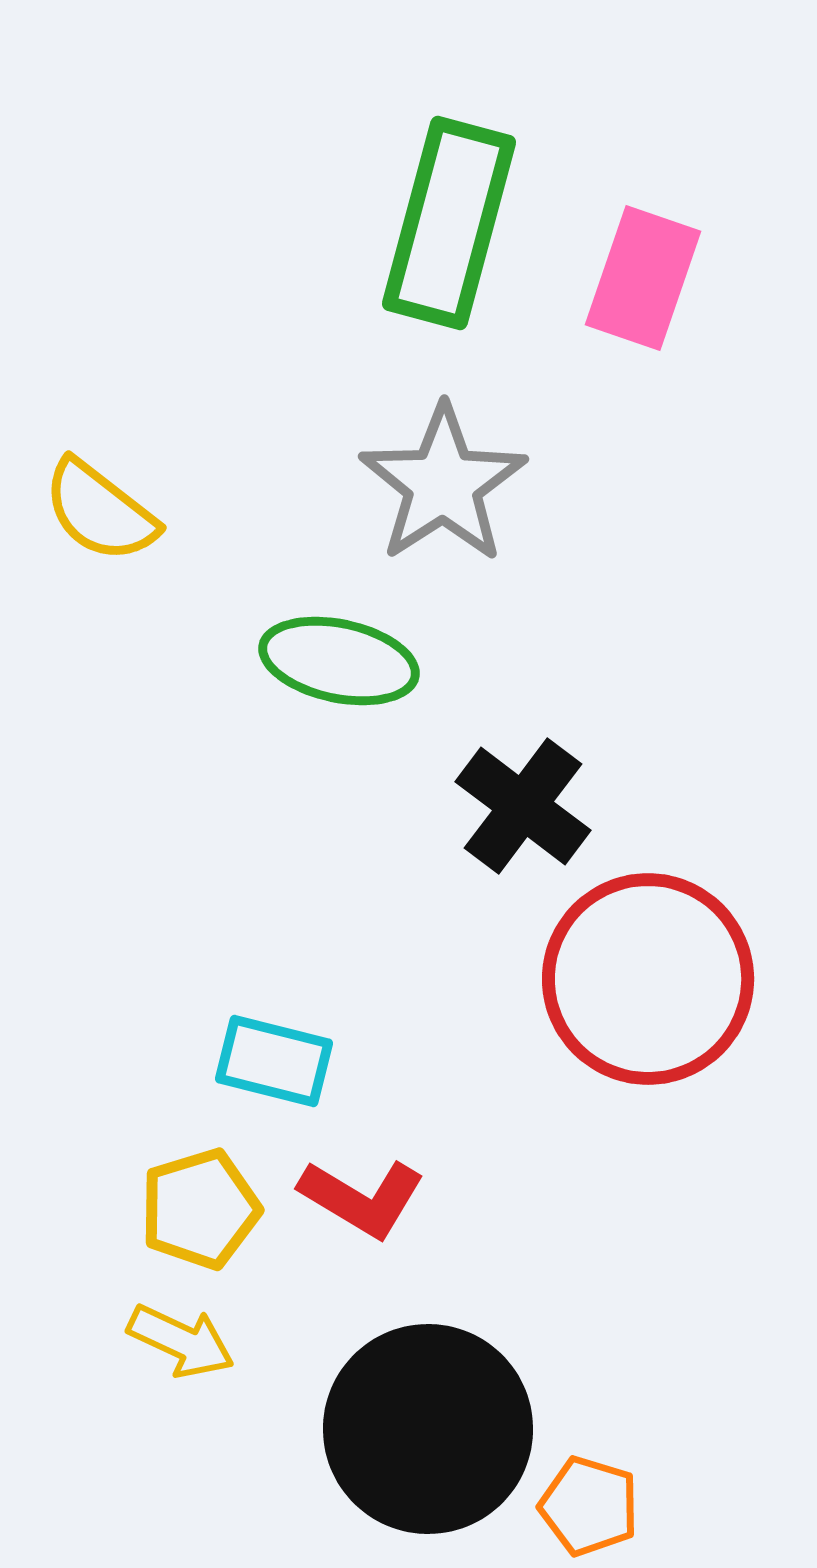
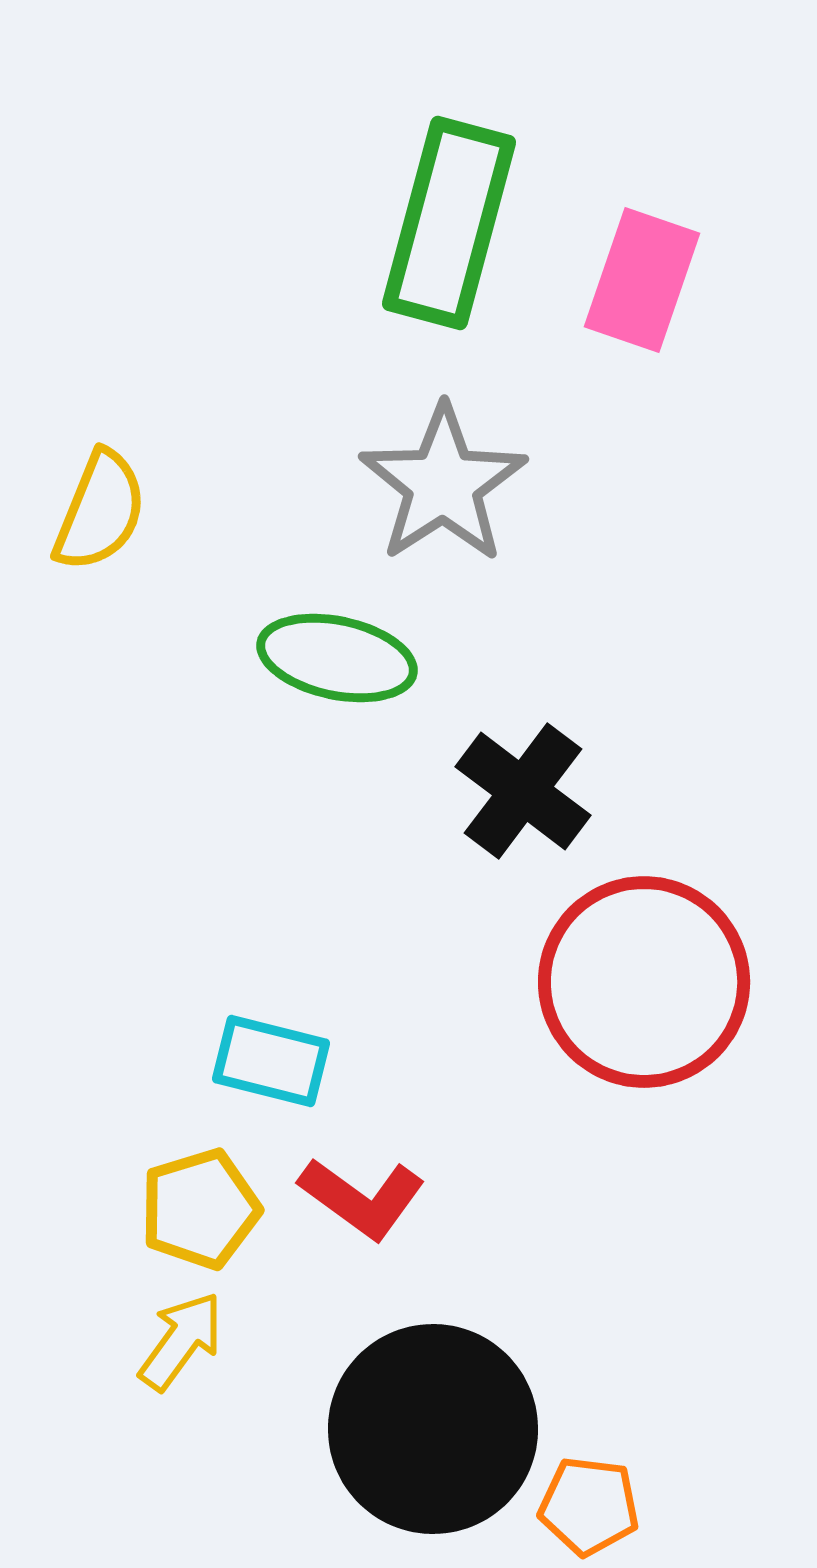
pink rectangle: moved 1 px left, 2 px down
yellow semicircle: rotated 106 degrees counterclockwise
green ellipse: moved 2 px left, 3 px up
black cross: moved 15 px up
red circle: moved 4 px left, 3 px down
cyan rectangle: moved 3 px left
red L-shape: rotated 5 degrees clockwise
yellow arrow: rotated 79 degrees counterclockwise
black circle: moved 5 px right
orange pentagon: rotated 10 degrees counterclockwise
